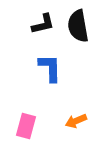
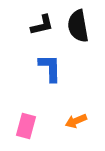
black L-shape: moved 1 px left, 1 px down
